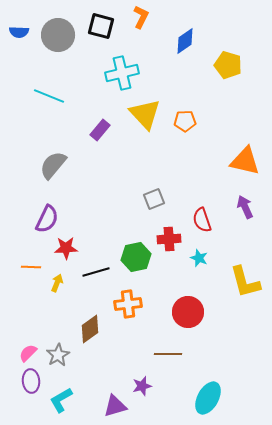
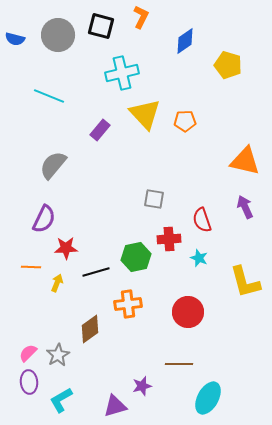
blue semicircle: moved 4 px left, 7 px down; rotated 12 degrees clockwise
gray square: rotated 30 degrees clockwise
purple semicircle: moved 3 px left
brown line: moved 11 px right, 10 px down
purple ellipse: moved 2 px left, 1 px down
